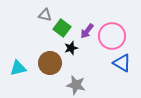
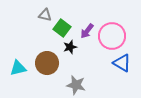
black star: moved 1 px left, 1 px up
brown circle: moved 3 px left
